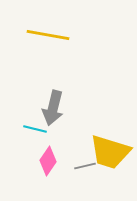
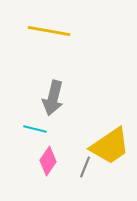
yellow line: moved 1 px right, 4 px up
gray arrow: moved 10 px up
yellow trapezoid: moved 6 px up; rotated 51 degrees counterclockwise
gray line: moved 1 px down; rotated 55 degrees counterclockwise
